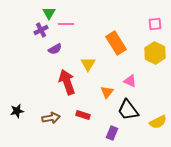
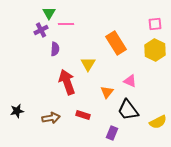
purple semicircle: rotated 56 degrees counterclockwise
yellow hexagon: moved 3 px up
